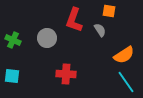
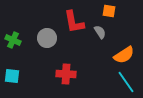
red L-shape: moved 2 px down; rotated 30 degrees counterclockwise
gray semicircle: moved 2 px down
